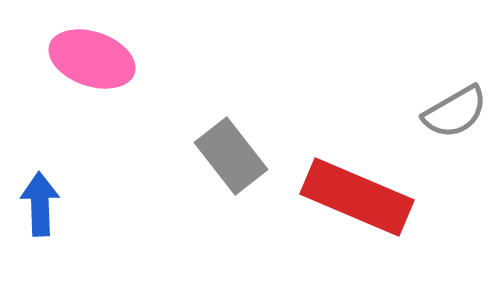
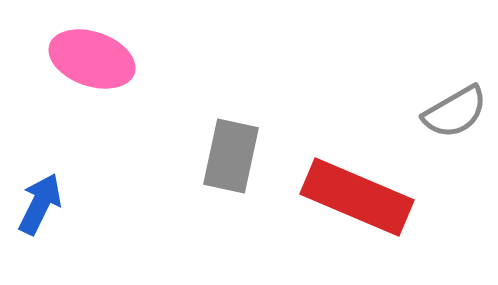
gray rectangle: rotated 50 degrees clockwise
blue arrow: rotated 28 degrees clockwise
